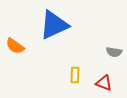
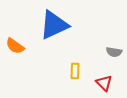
yellow rectangle: moved 4 px up
red triangle: rotated 24 degrees clockwise
